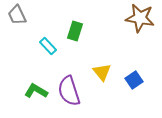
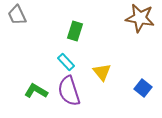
cyan rectangle: moved 18 px right, 16 px down
blue square: moved 9 px right, 8 px down; rotated 18 degrees counterclockwise
